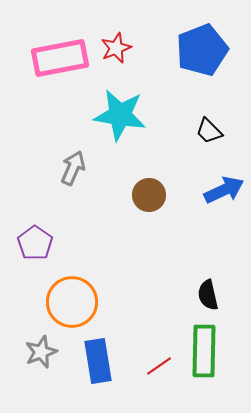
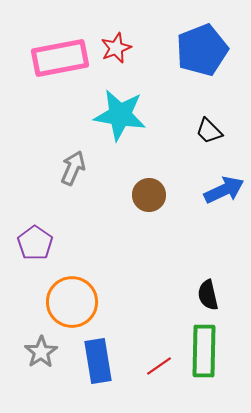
gray star: rotated 12 degrees counterclockwise
